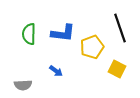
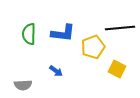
black line: rotated 76 degrees counterclockwise
yellow pentagon: moved 1 px right
